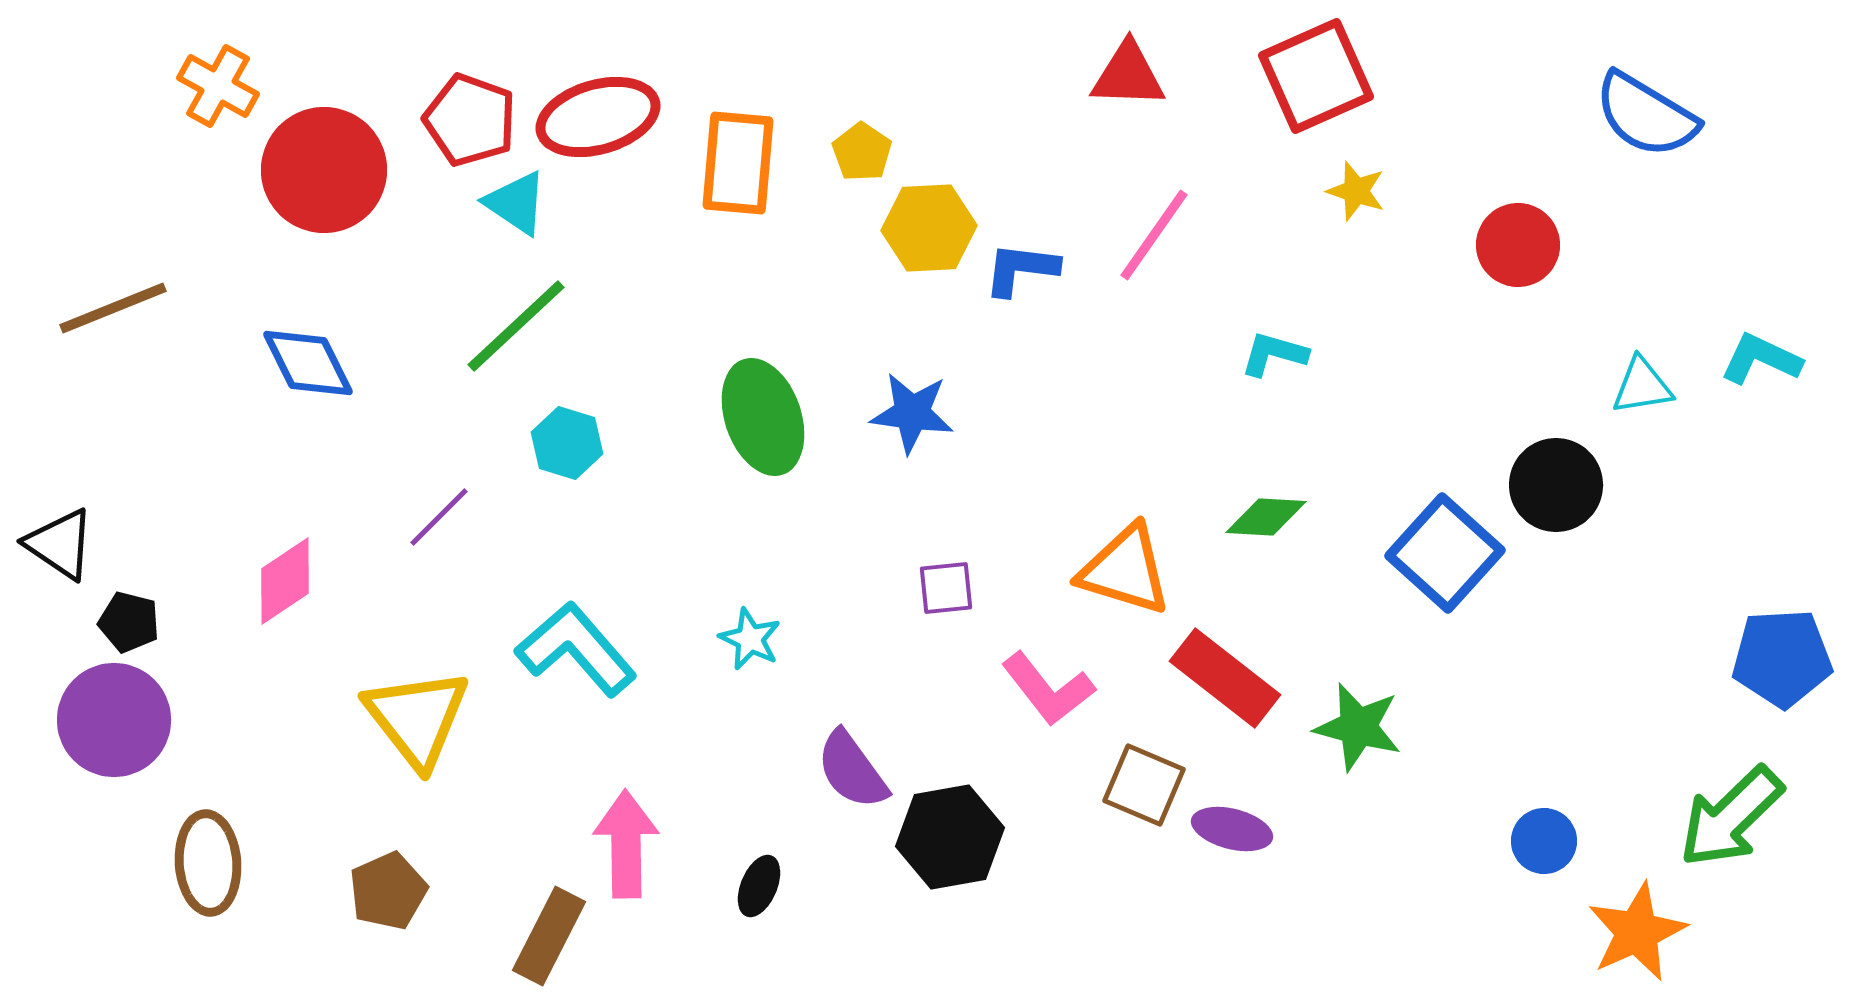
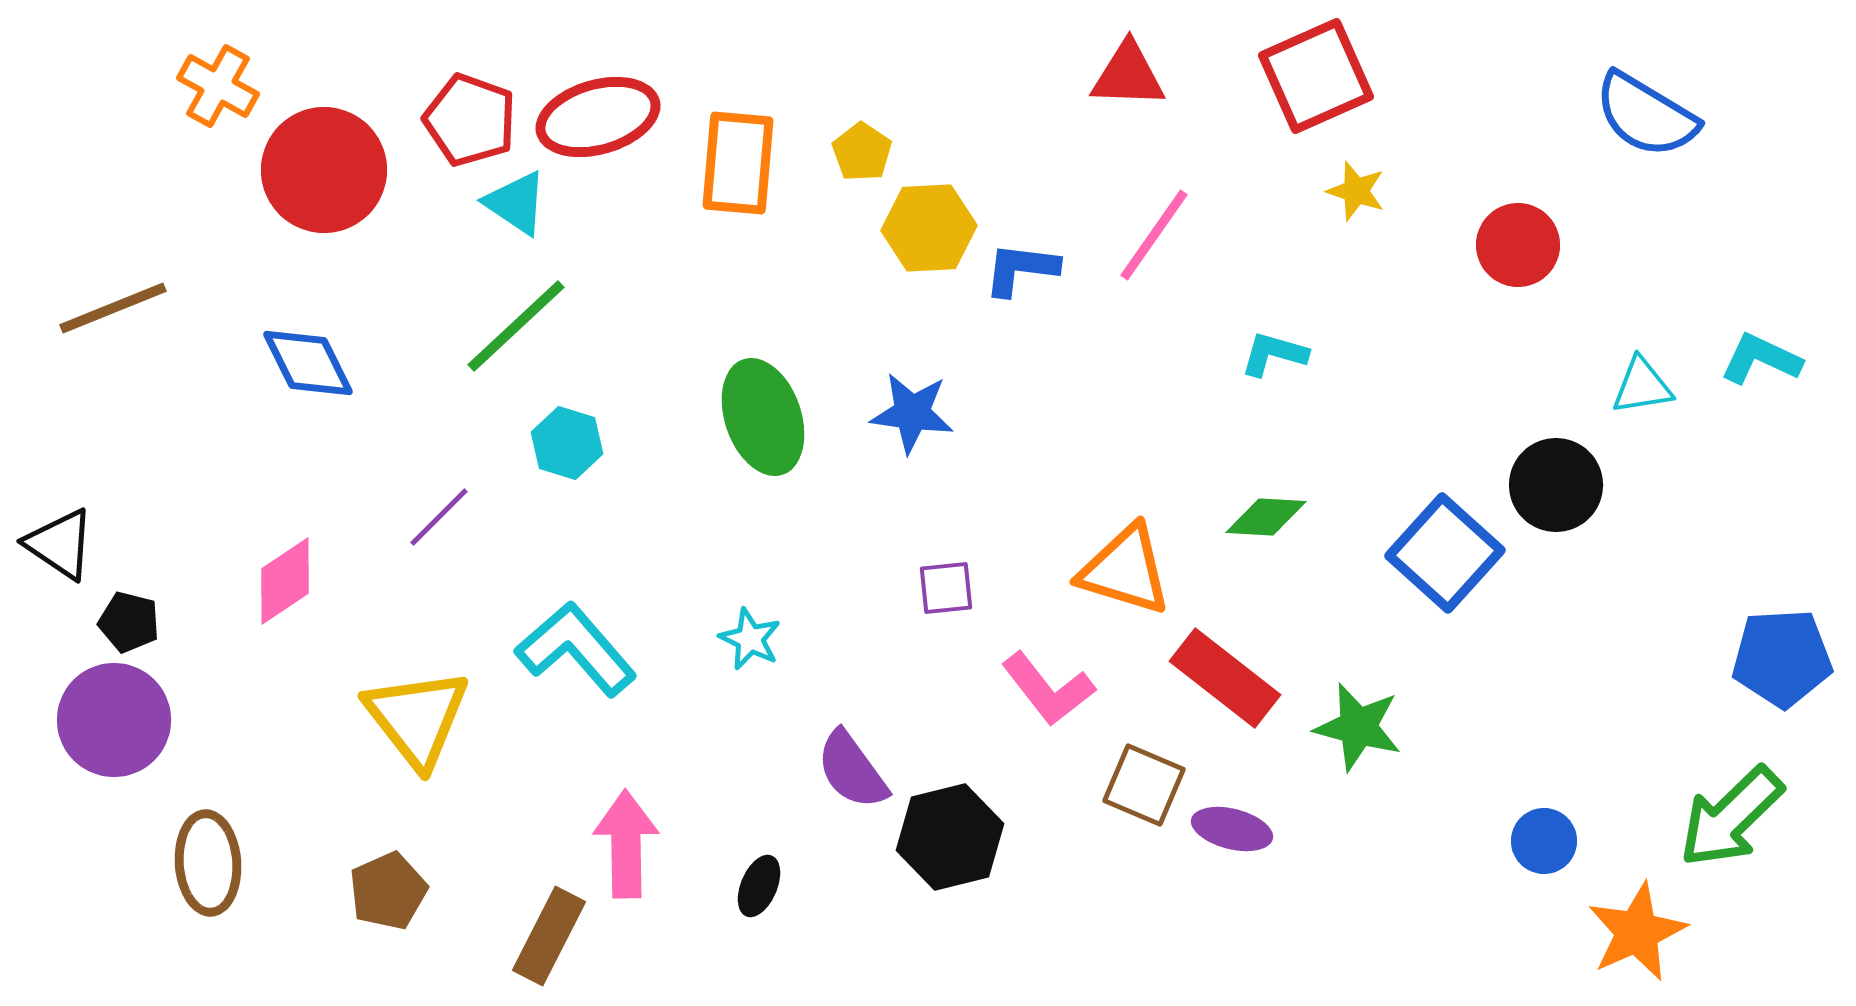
black hexagon at (950, 837): rotated 4 degrees counterclockwise
